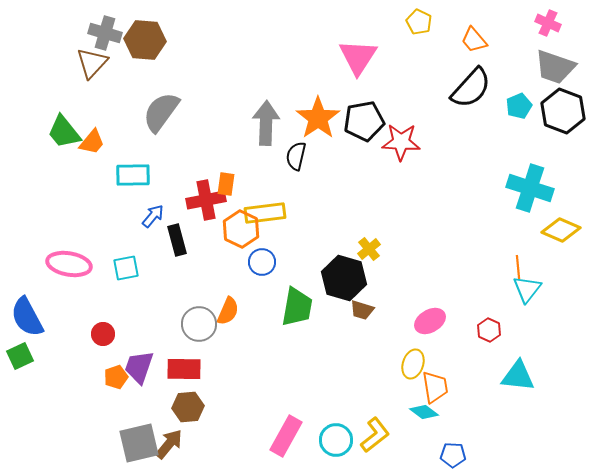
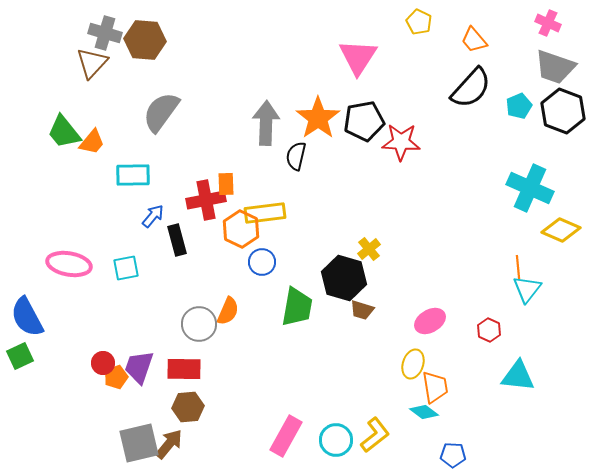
orange rectangle at (226, 184): rotated 10 degrees counterclockwise
cyan cross at (530, 188): rotated 6 degrees clockwise
red circle at (103, 334): moved 29 px down
